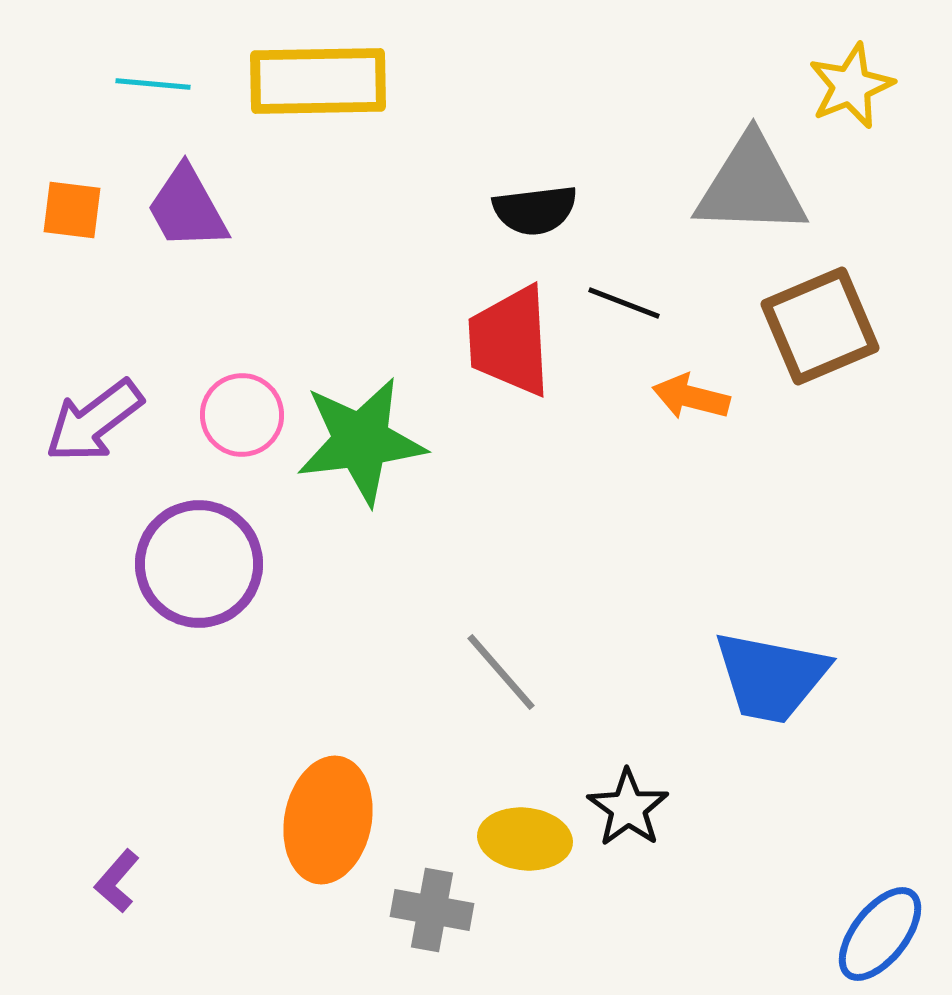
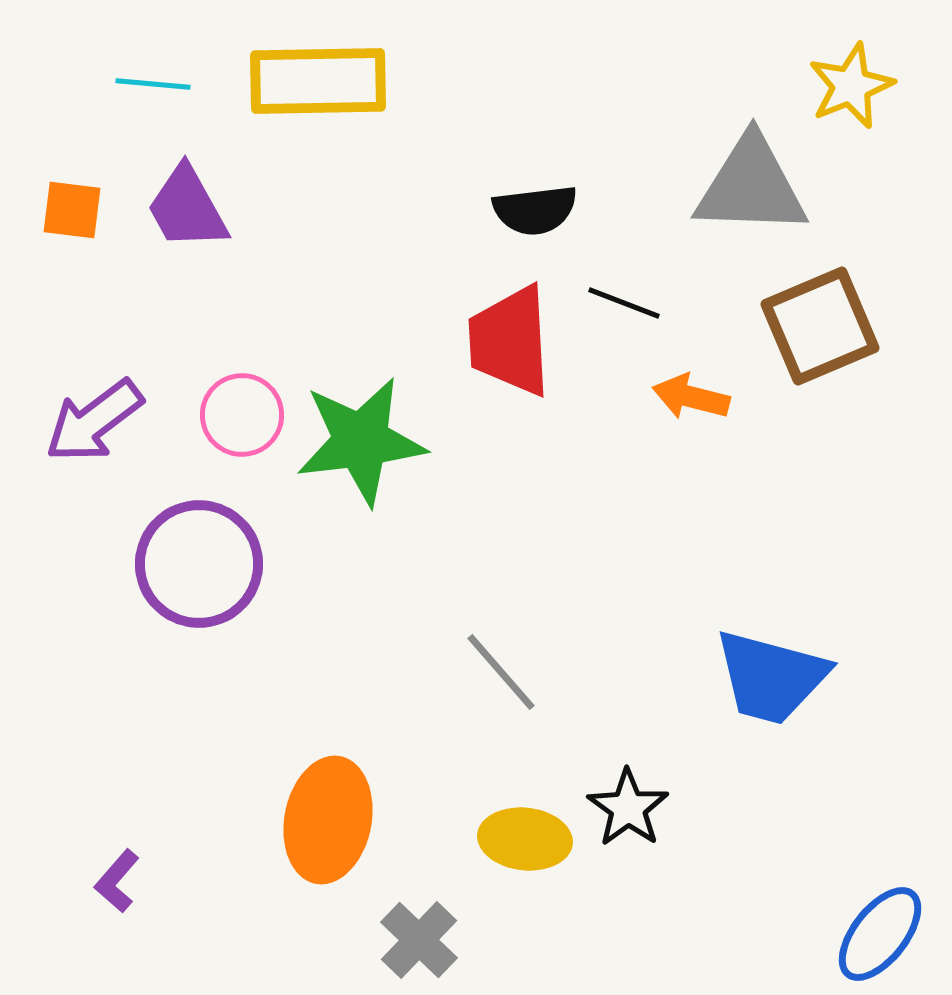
blue trapezoid: rotated 4 degrees clockwise
gray cross: moved 13 px left, 30 px down; rotated 34 degrees clockwise
